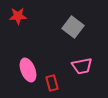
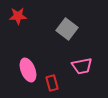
gray square: moved 6 px left, 2 px down
